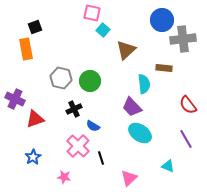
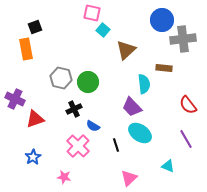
green circle: moved 2 px left, 1 px down
black line: moved 15 px right, 13 px up
